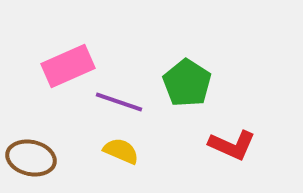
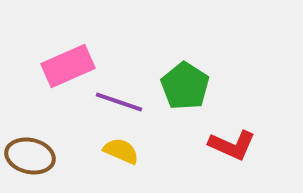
green pentagon: moved 2 px left, 3 px down
brown ellipse: moved 1 px left, 2 px up
